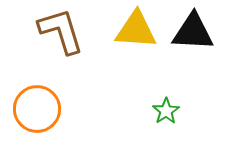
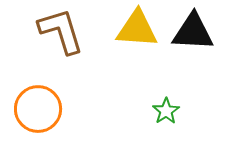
yellow triangle: moved 1 px right, 1 px up
orange circle: moved 1 px right
